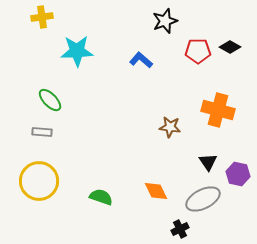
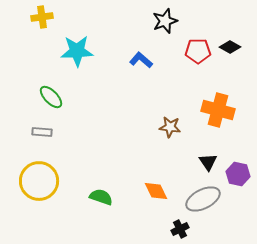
green ellipse: moved 1 px right, 3 px up
